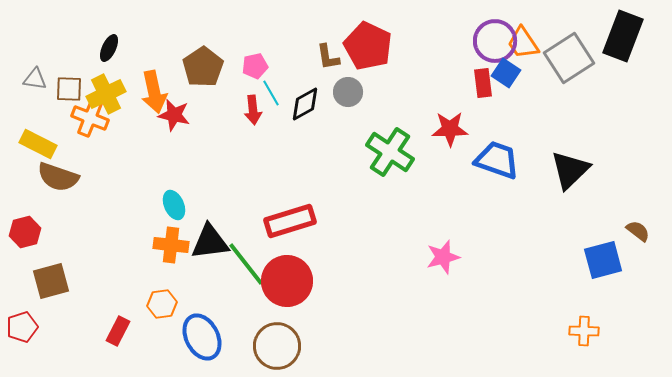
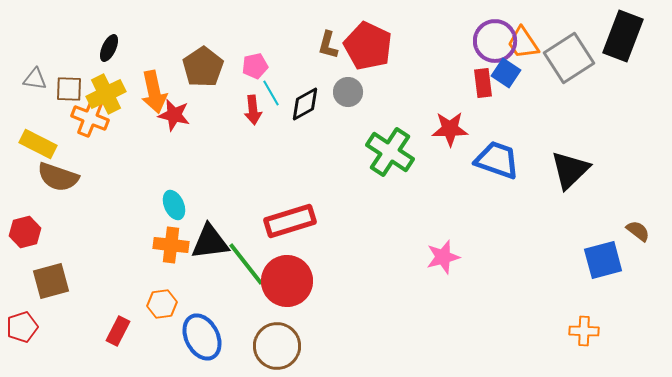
brown L-shape at (328, 57): moved 12 px up; rotated 24 degrees clockwise
